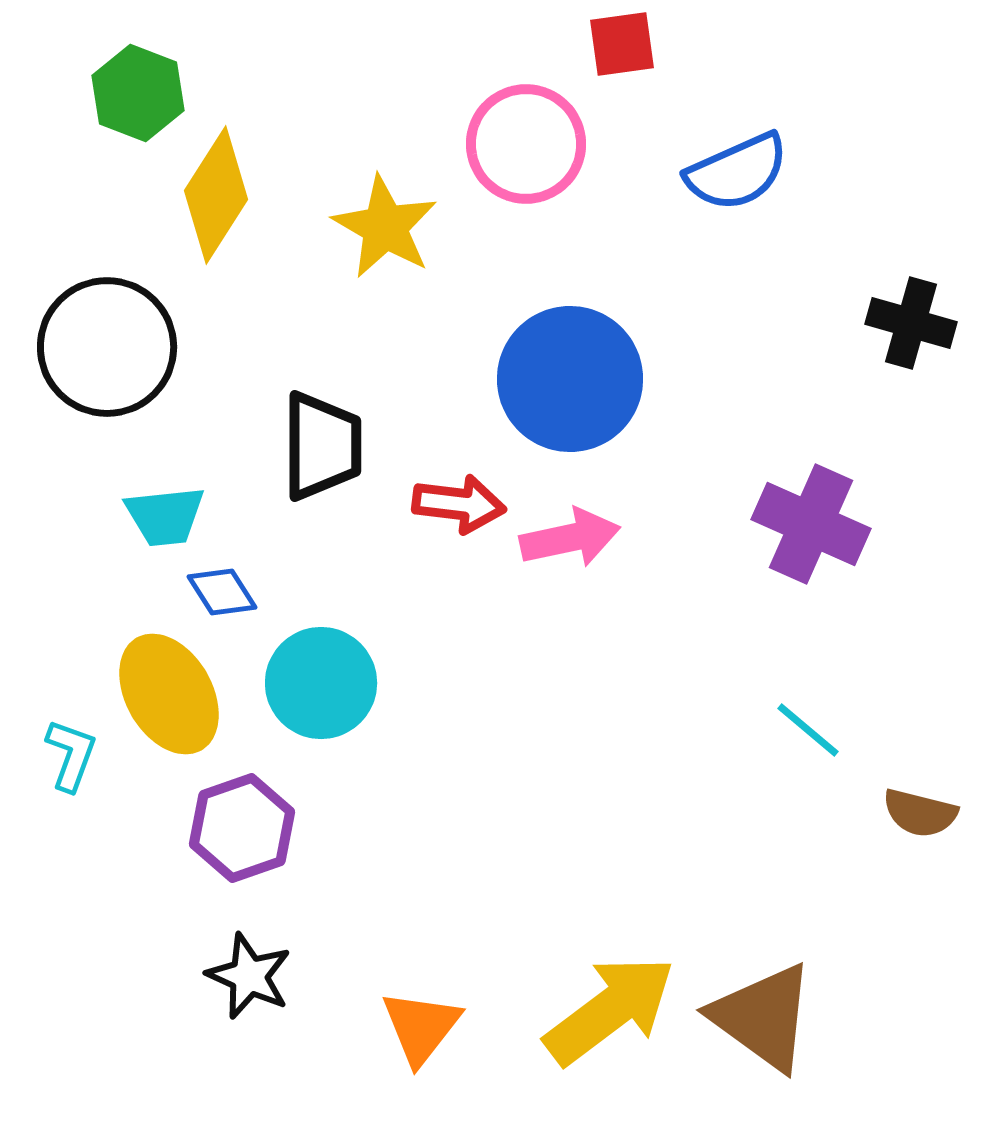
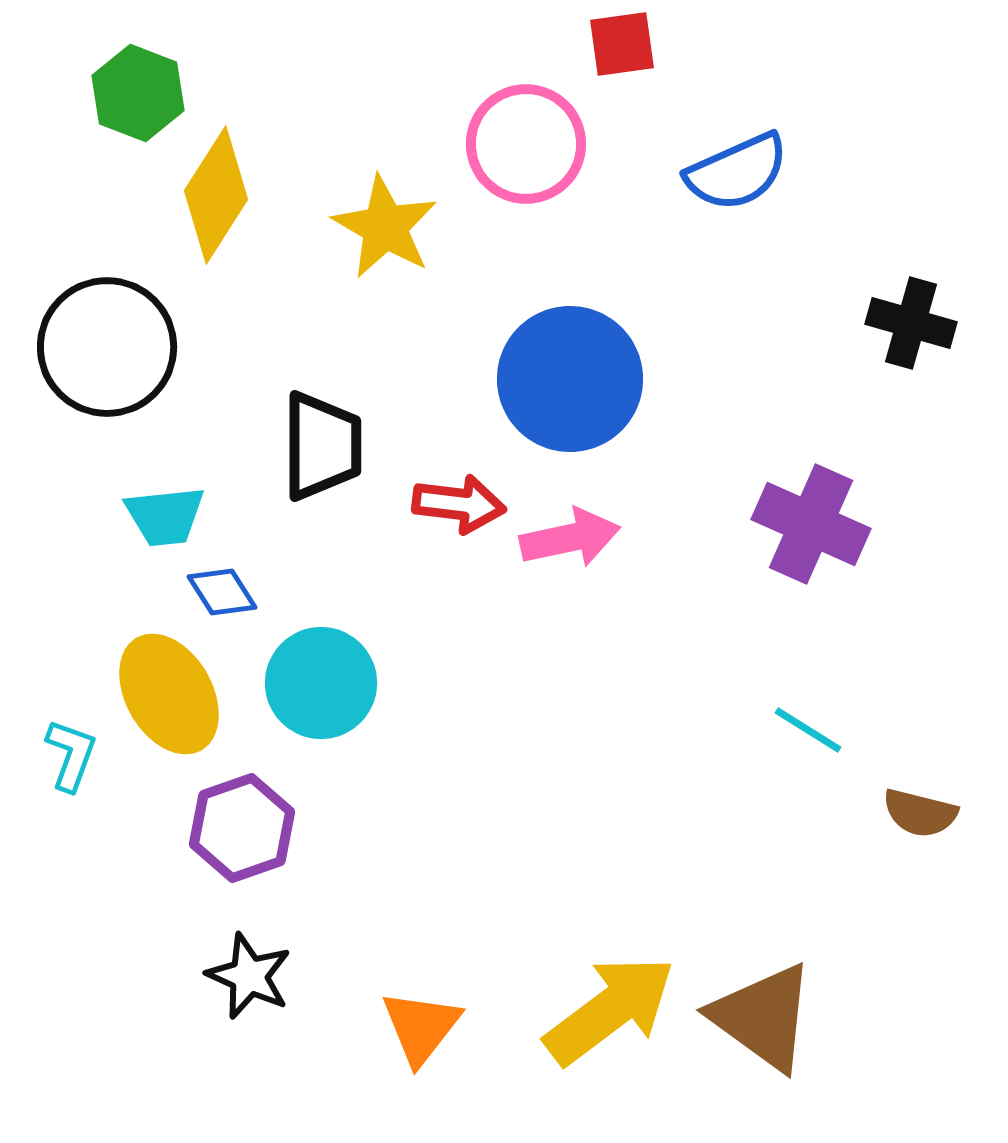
cyan line: rotated 8 degrees counterclockwise
